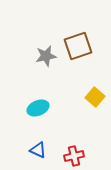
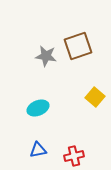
gray star: rotated 20 degrees clockwise
blue triangle: rotated 36 degrees counterclockwise
